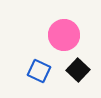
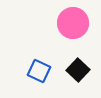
pink circle: moved 9 px right, 12 px up
